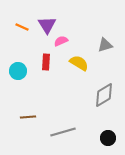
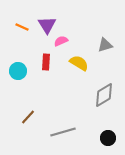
brown line: rotated 42 degrees counterclockwise
